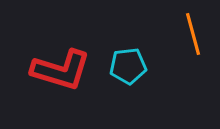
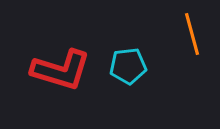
orange line: moved 1 px left
